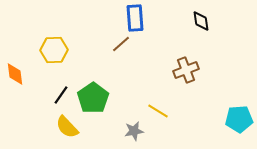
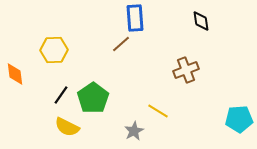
yellow semicircle: rotated 20 degrees counterclockwise
gray star: rotated 18 degrees counterclockwise
